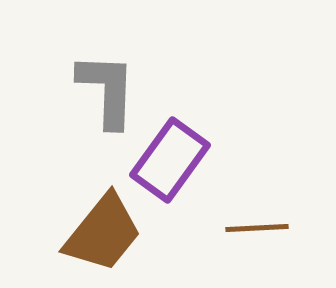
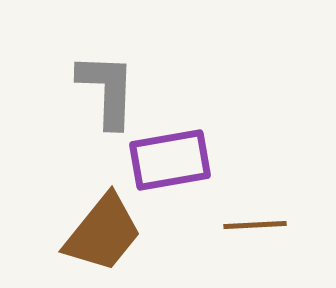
purple rectangle: rotated 44 degrees clockwise
brown line: moved 2 px left, 3 px up
